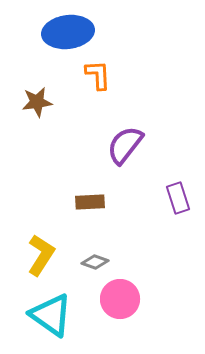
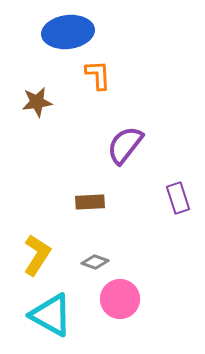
yellow L-shape: moved 4 px left
cyan triangle: rotated 6 degrees counterclockwise
